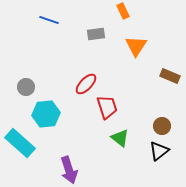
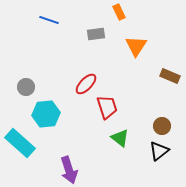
orange rectangle: moved 4 px left, 1 px down
